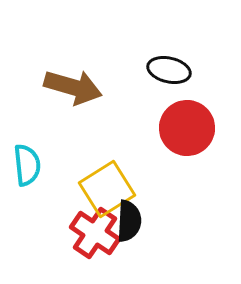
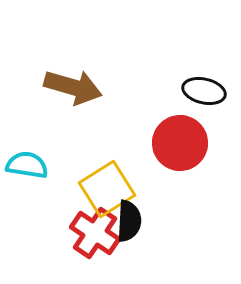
black ellipse: moved 35 px right, 21 px down
red circle: moved 7 px left, 15 px down
cyan semicircle: rotated 75 degrees counterclockwise
